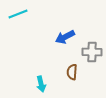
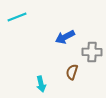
cyan line: moved 1 px left, 3 px down
brown semicircle: rotated 14 degrees clockwise
